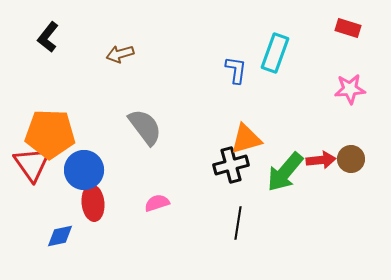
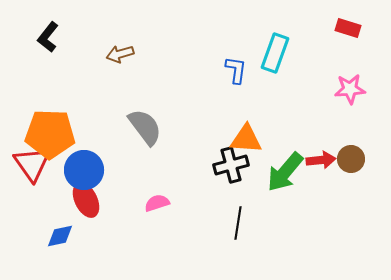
orange triangle: rotated 20 degrees clockwise
red ellipse: moved 7 px left, 3 px up; rotated 20 degrees counterclockwise
